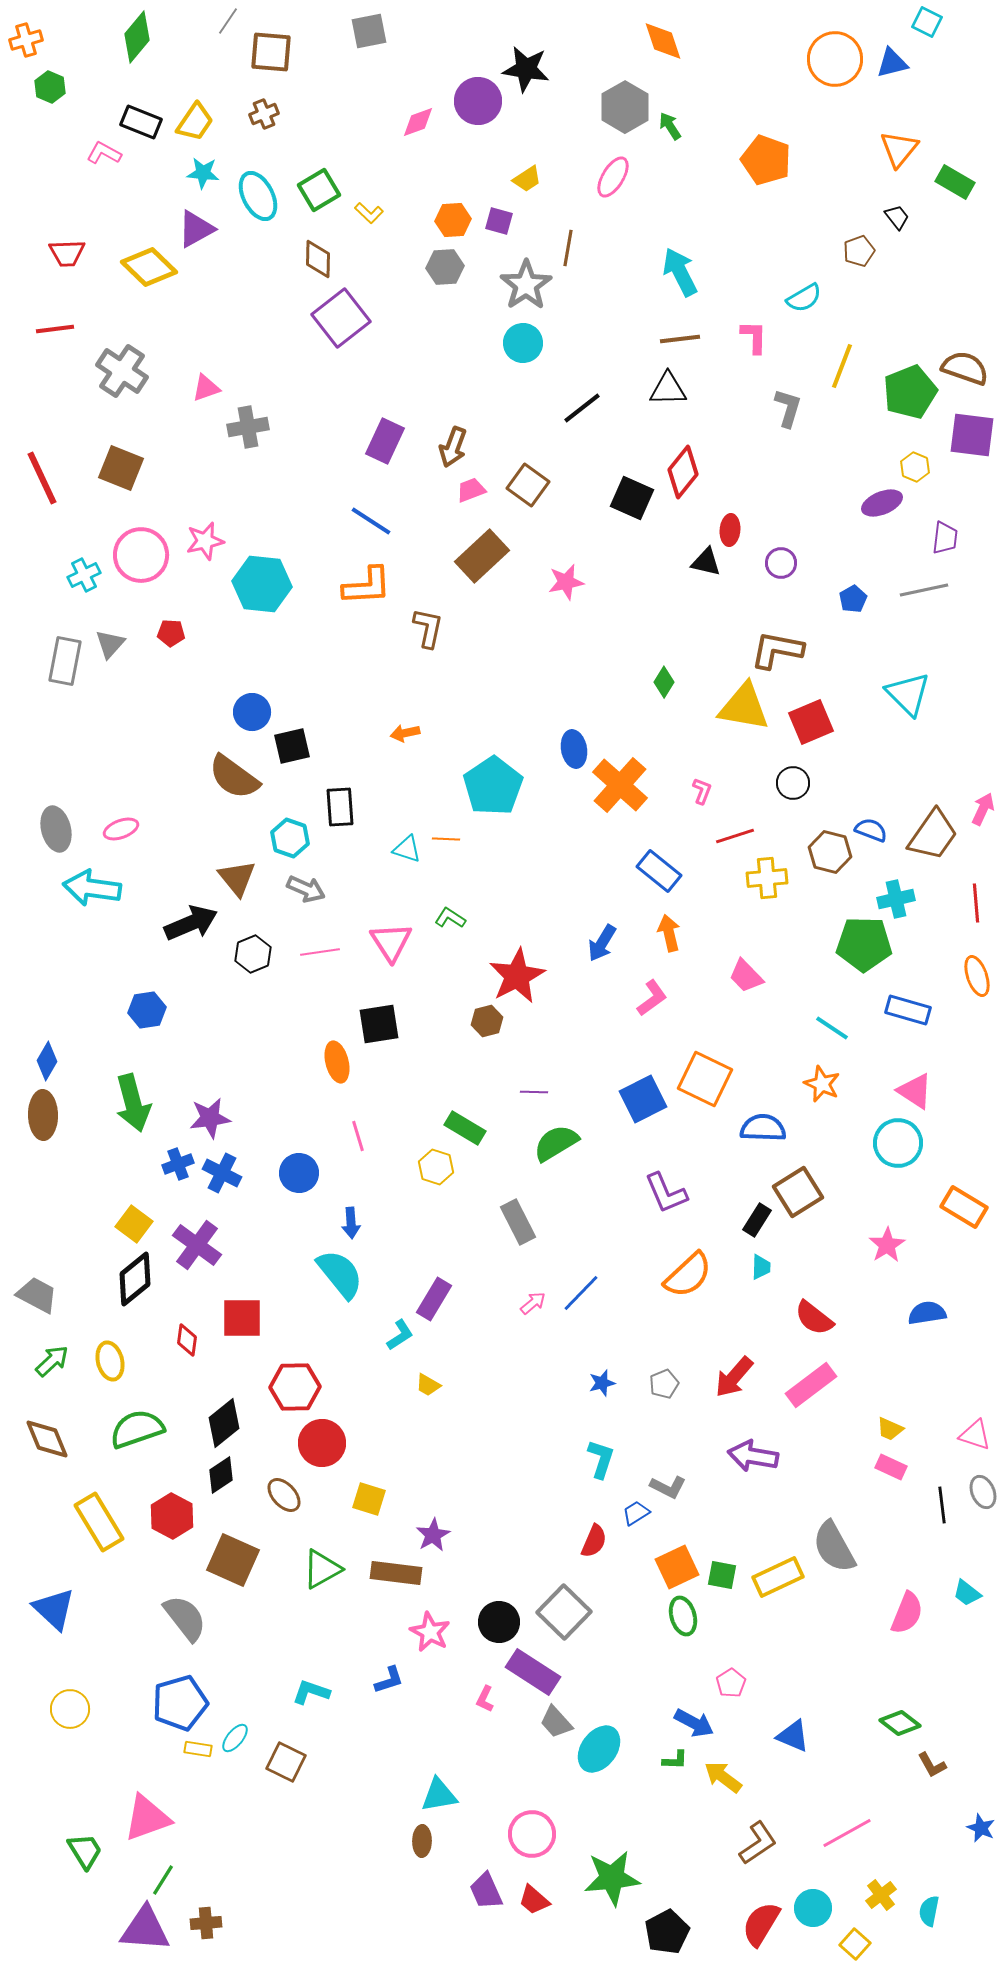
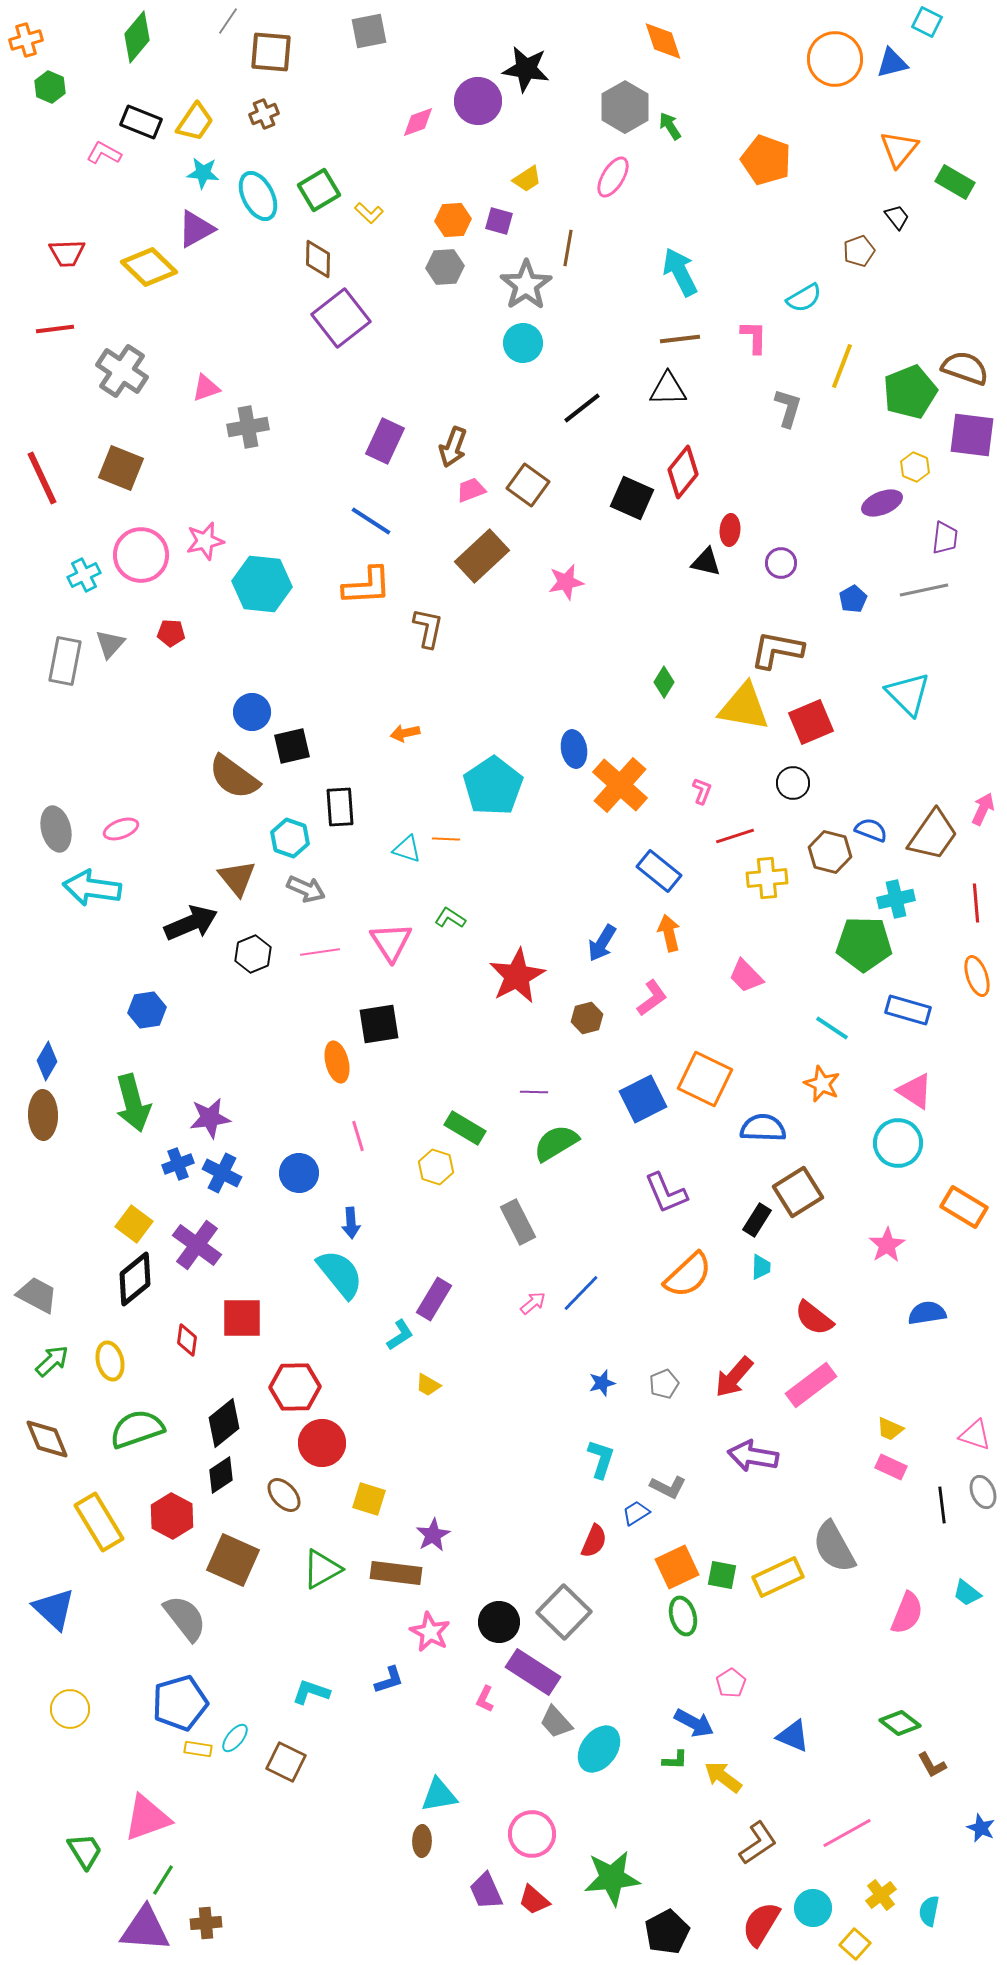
brown hexagon at (487, 1021): moved 100 px right, 3 px up
